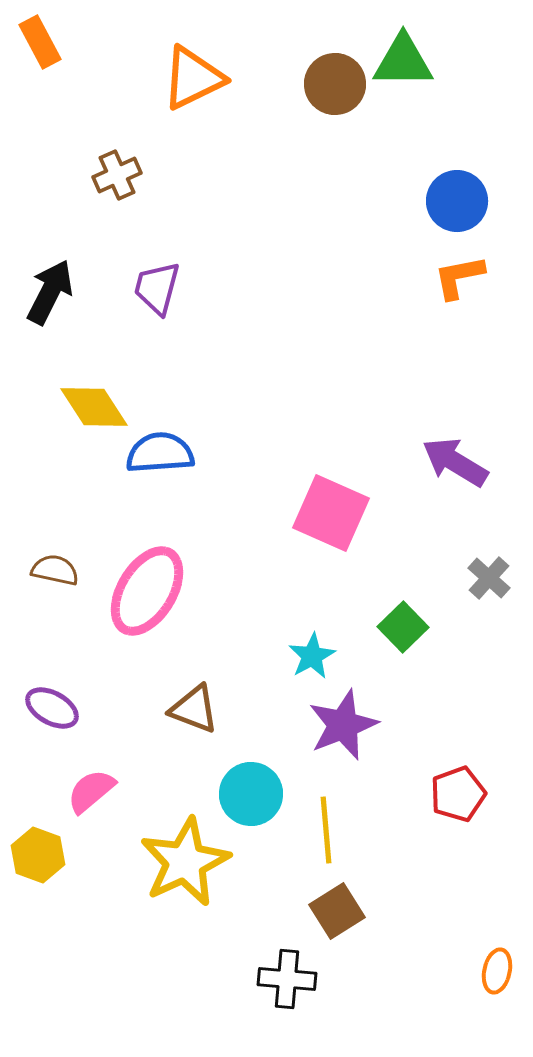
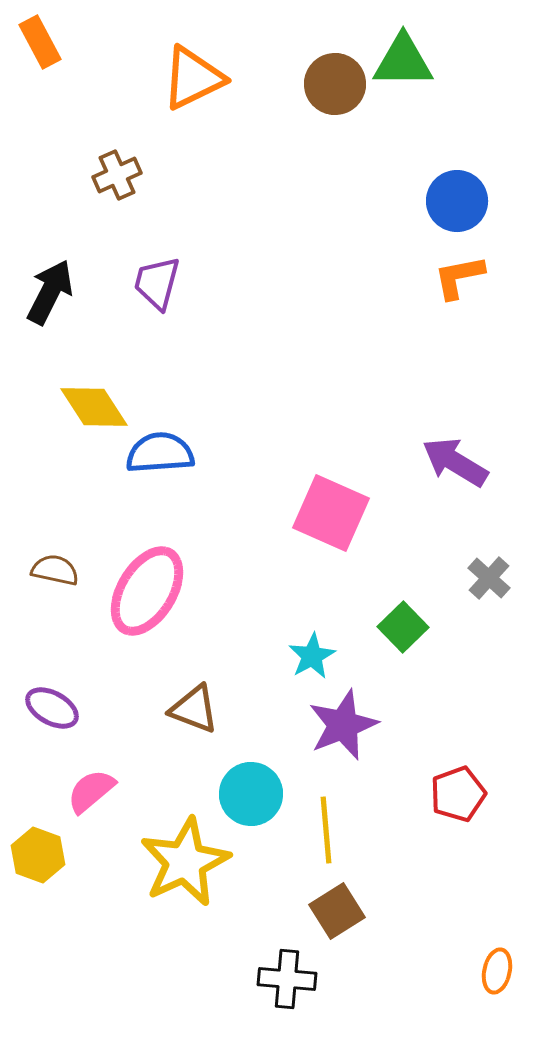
purple trapezoid: moved 5 px up
